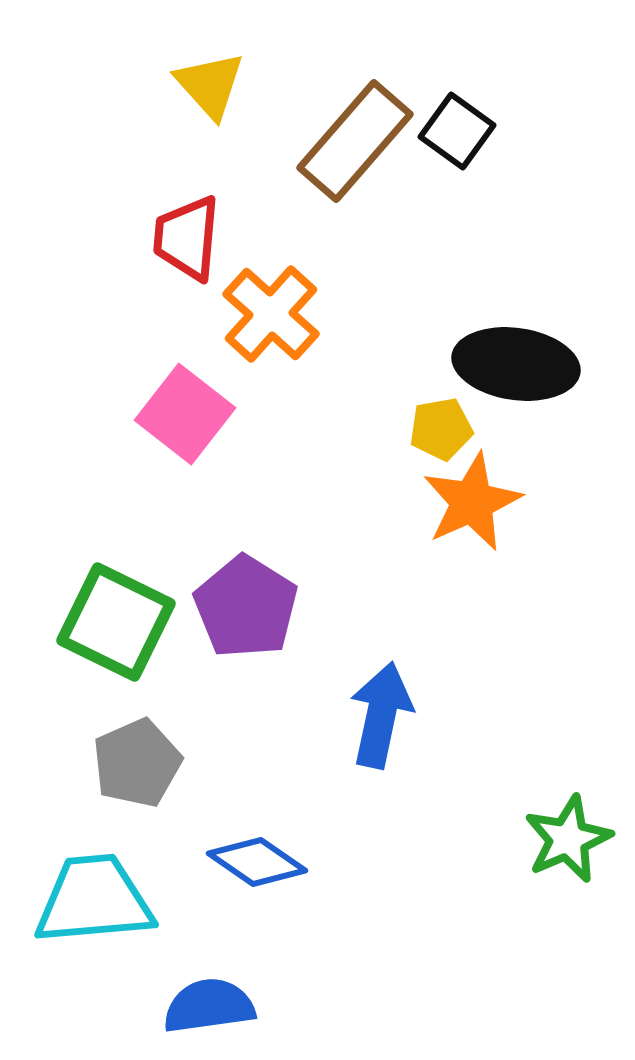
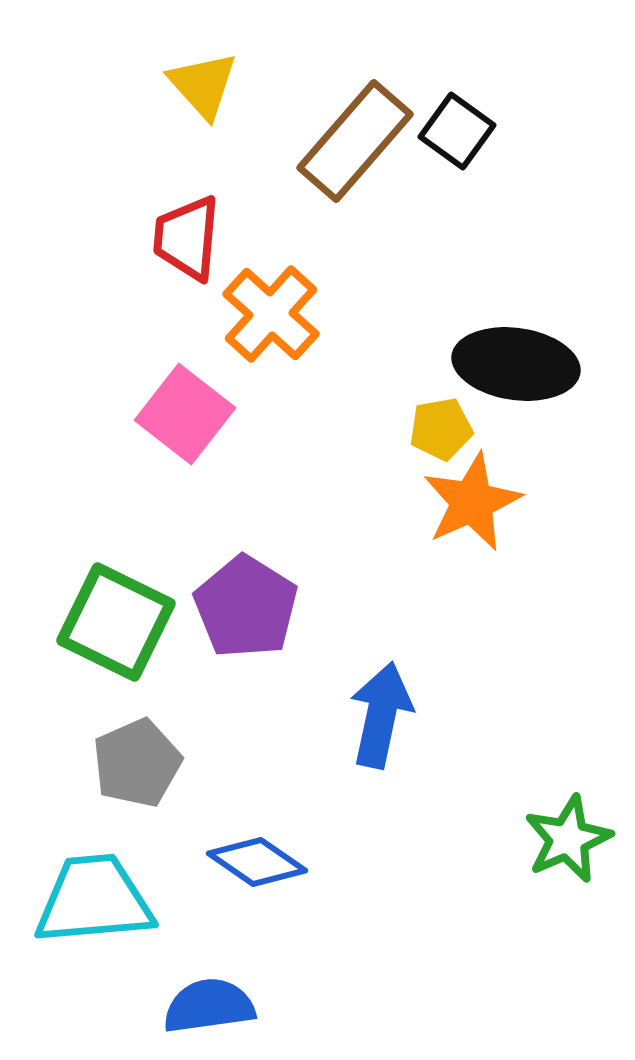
yellow triangle: moved 7 px left
